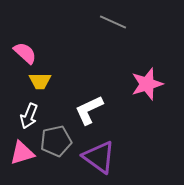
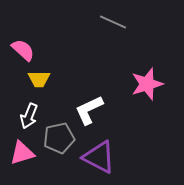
pink semicircle: moved 2 px left, 3 px up
yellow trapezoid: moved 1 px left, 2 px up
gray pentagon: moved 3 px right, 3 px up
purple triangle: rotated 9 degrees counterclockwise
